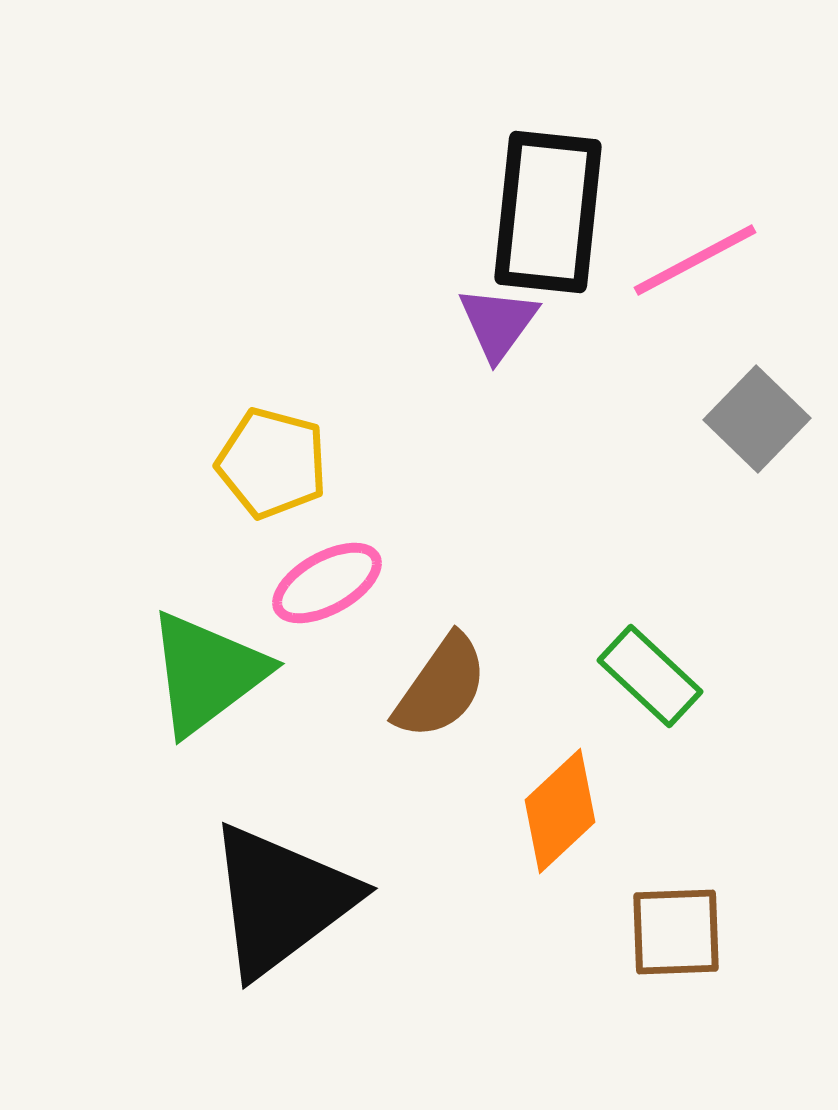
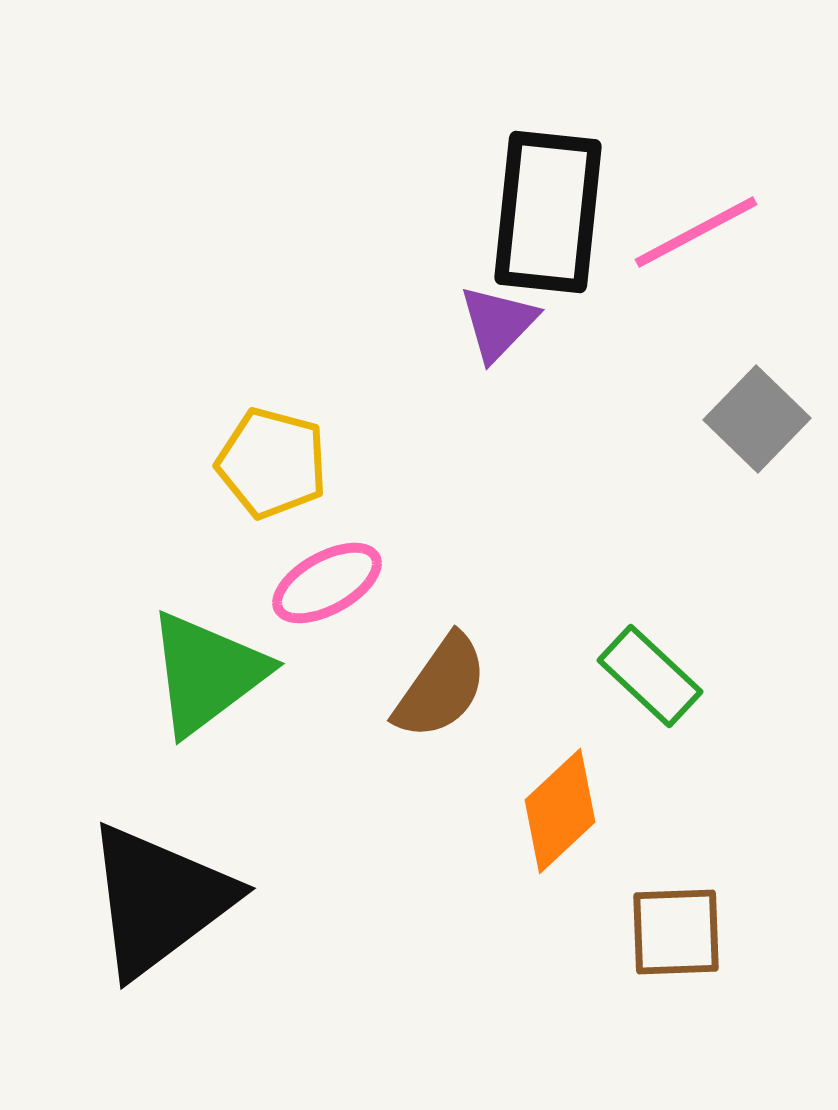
pink line: moved 1 px right, 28 px up
purple triangle: rotated 8 degrees clockwise
black triangle: moved 122 px left
